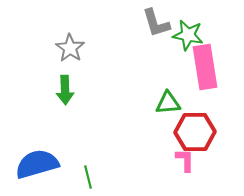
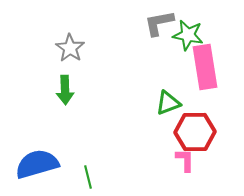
gray L-shape: moved 3 px right; rotated 96 degrees clockwise
green triangle: rotated 16 degrees counterclockwise
